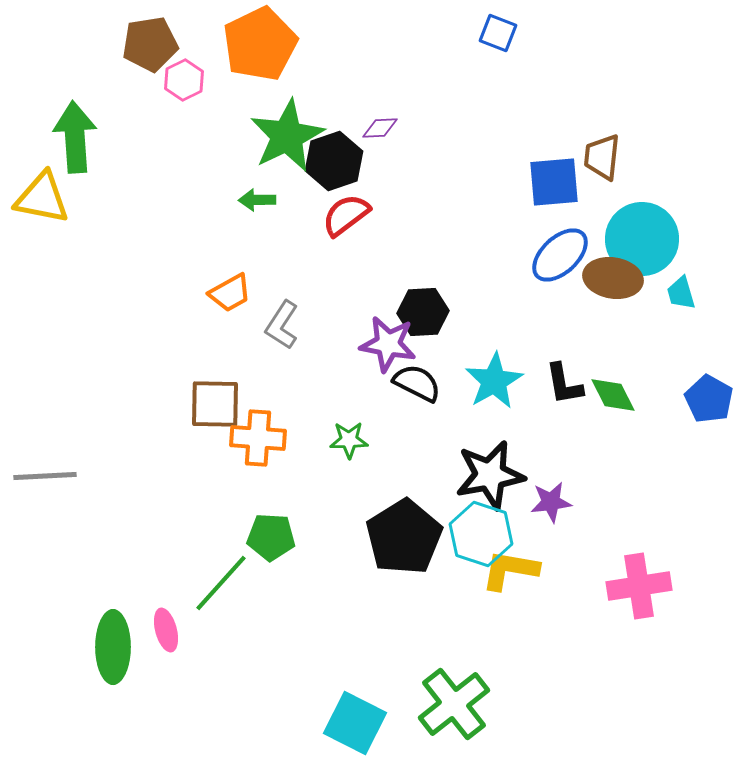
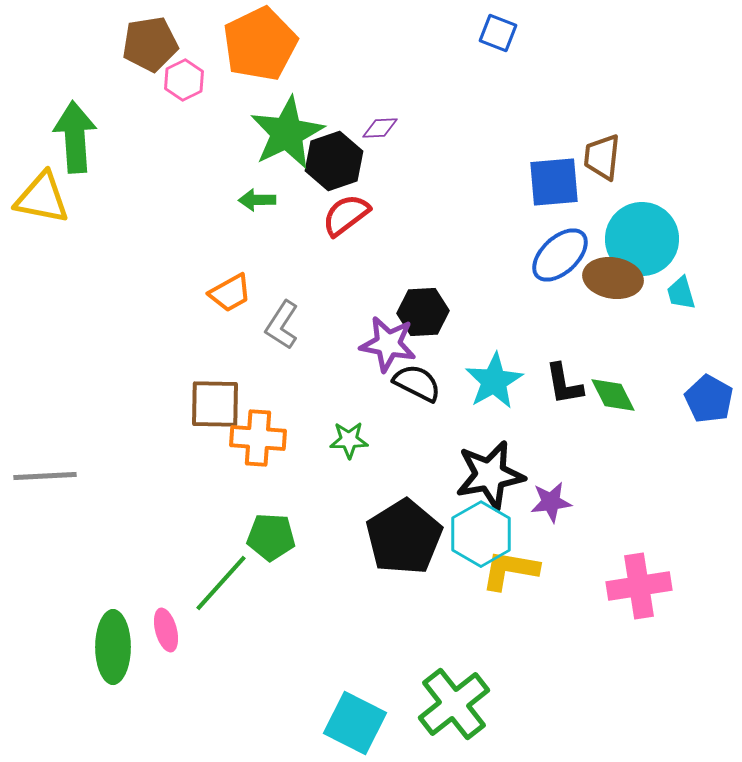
green star at (287, 136): moved 3 px up
cyan hexagon at (481, 534): rotated 12 degrees clockwise
